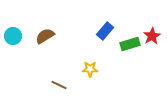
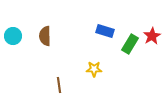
blue rectangle: rotated 66 degrees clockwise
brown semicircle: rotated 60 degrees counterclockwise
green rectangle: rotated 42 degrees counterclockwise
yellow star: moved 4 px right
brown line: rotated 56 degrees clockwise
